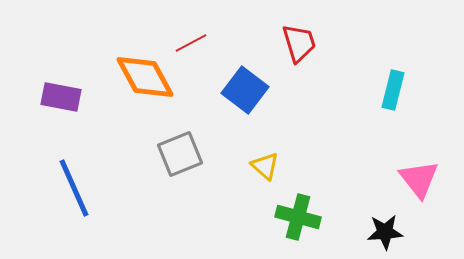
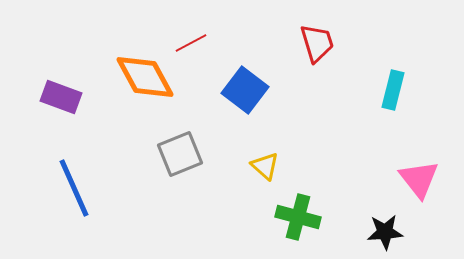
red trapezoid: moved 18 px right
purple rectangle: rotated 9 degrees clockwise
